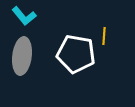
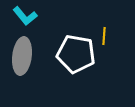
cyan L-shape: moved 1 px right
